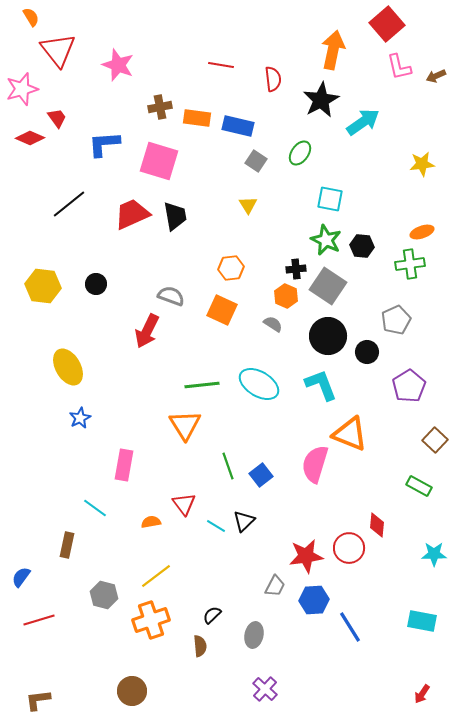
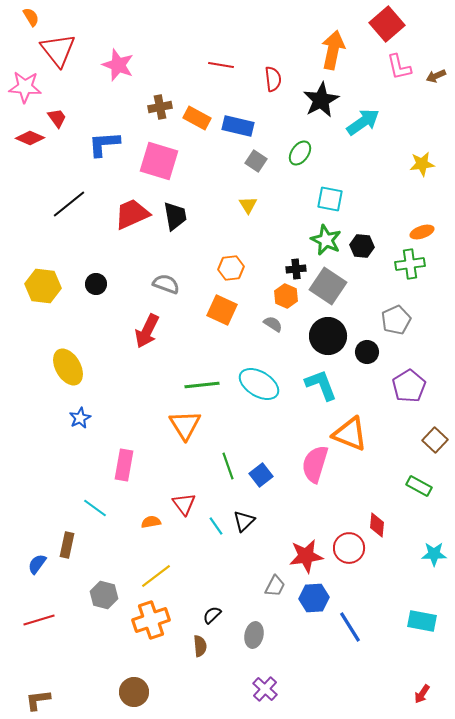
pink star at (22, 89): moved 3 px right, 2 px up; rotated 20 degrees clockwise
orange rectangle at (197, 118): rotated 20 degrees clockwise
gray semicircle at (171, 296): moved 5 px left, 12 px up
cyan line at (216, 526): rotated 24 degrees clockwise
blue semicircle at (21, 577): moved 16 px right, 13 px up
blue hexagon at (314, 600): moved 2 px up
brown circle at (132, 691): moved 2 px right, 1 px down
